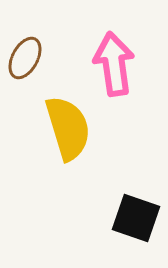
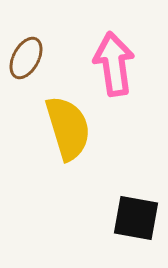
brown ellipse: moved 1 px right
black square: rotated 9 degrees counterclockwise
